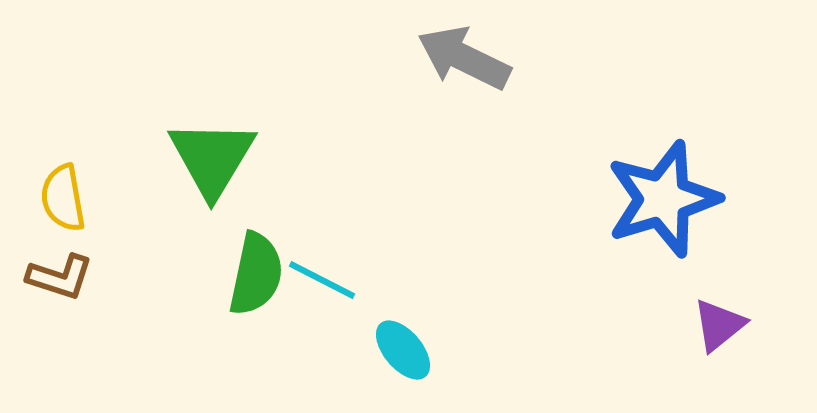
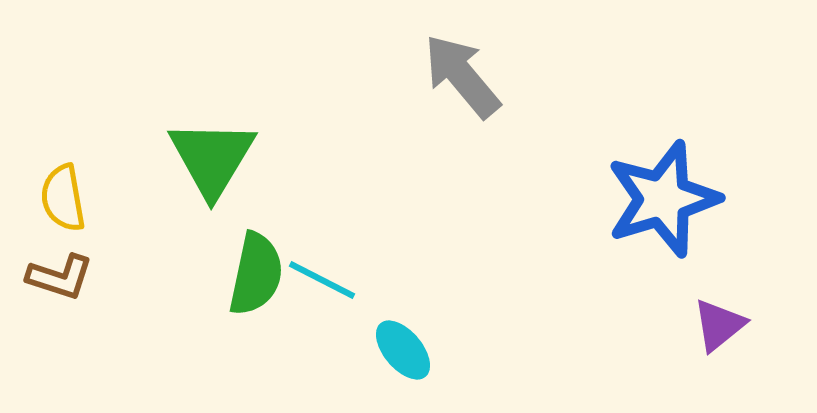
gray arrow: moved 2 px left, 18 px down; rotated 24 degrees clockwise
